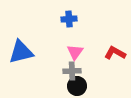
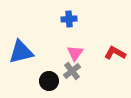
pink triangle: moved 1 px down
gray cross: rotated 36 degrees counterclockwise
black circle: moved 28 px left, 5 px up
